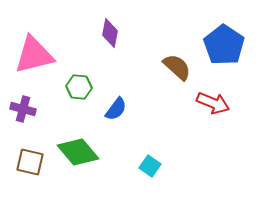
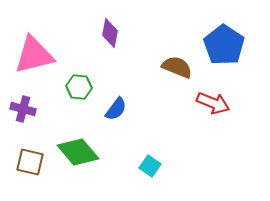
brown semicircle: rotated 20 degrees counterclockwise
